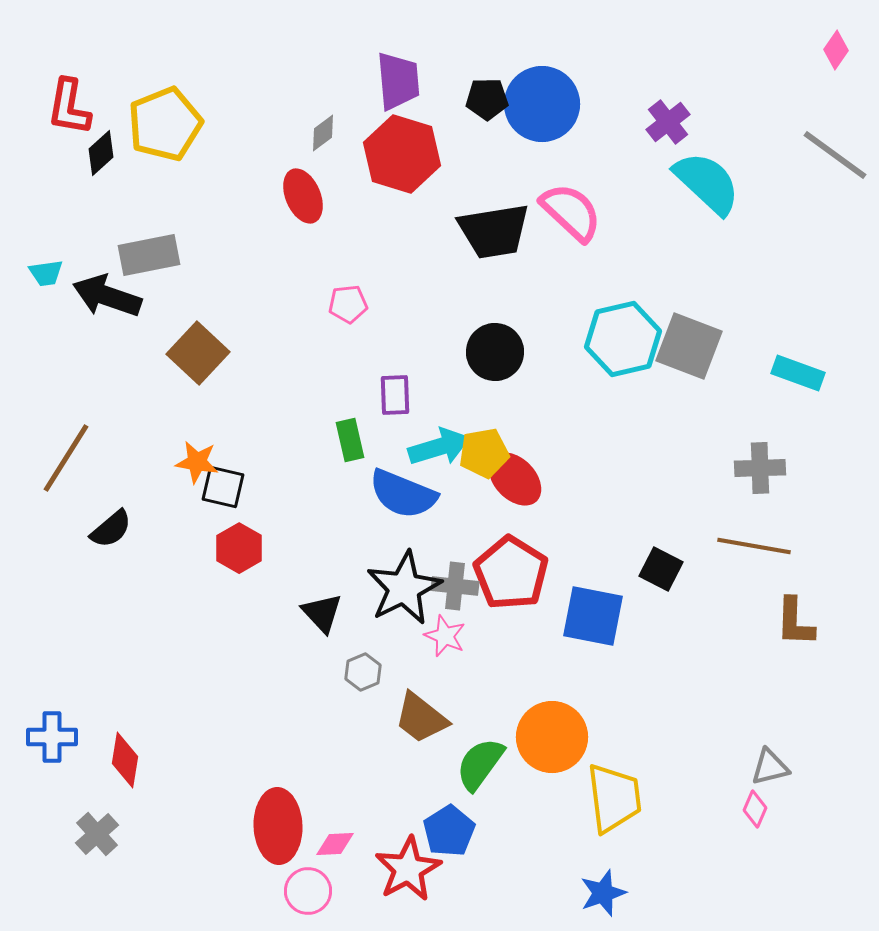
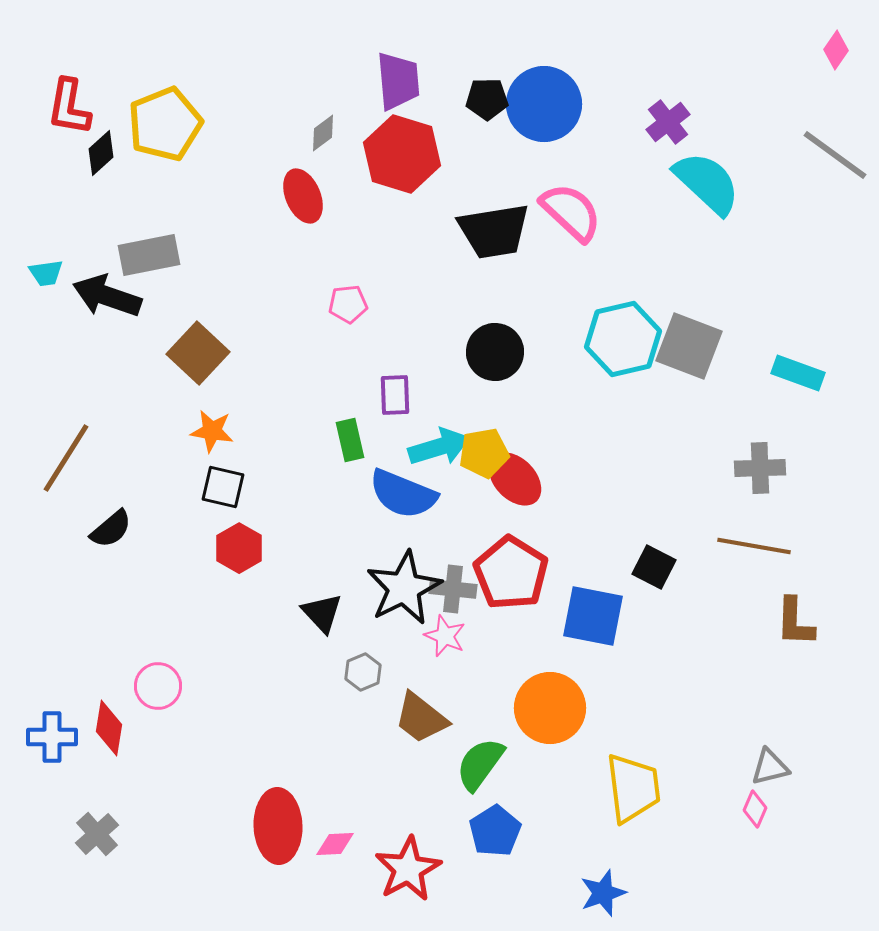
blue circle at (542, 104): moved 2 px right
orange star at (197, 462): moved 15 px right, 31 px up
black square at (661, 569): moved 7 px left, 2 px up
gray cross at (455, 586): moved 2 px left, 3 px down
orange circle at (552, 737): moved 2 px left, 29 px up
red diamond at (125, 760): moved 16 px left, 32 px up
yellow trapezoid at (614, 798): moved 19 px right, 10 px up
blue pentagon at (449, 831): moved 46 px right
pink circle at (308, 891): moved 150 px left, 205 px up
